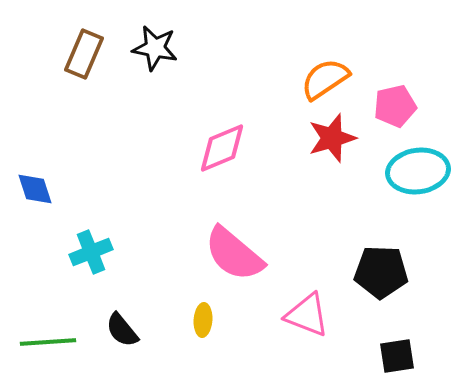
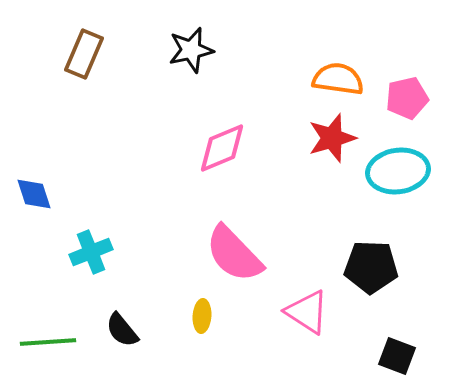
black star: moved 36 px right, 2 px down; rotated 24 degrees counterclockwise
orange semicircle: moved 13 px right; rotated 42 degrees clockwise
pink pentagon: moved 12 px right, 8 px up
cyan ellipse: moved 20 px left
blue diamond: moved 1 px left, 5 px down
pink semicircle: rotated 6 degrees clockwise
black pentagon: moved 10 px left, 5 px up
pink triangle: moved 3 px up; rotated 12 degrees clockwise
yellow ellipse: moved 1 px left, 4 px up
black square: rotated 30 degrees clockwise
